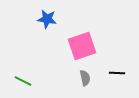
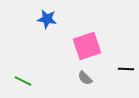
pink square: moved 5 px right
black line: moved 9 px right, 4 px up
gray semicircle: rotated 147 degrees clockwise
